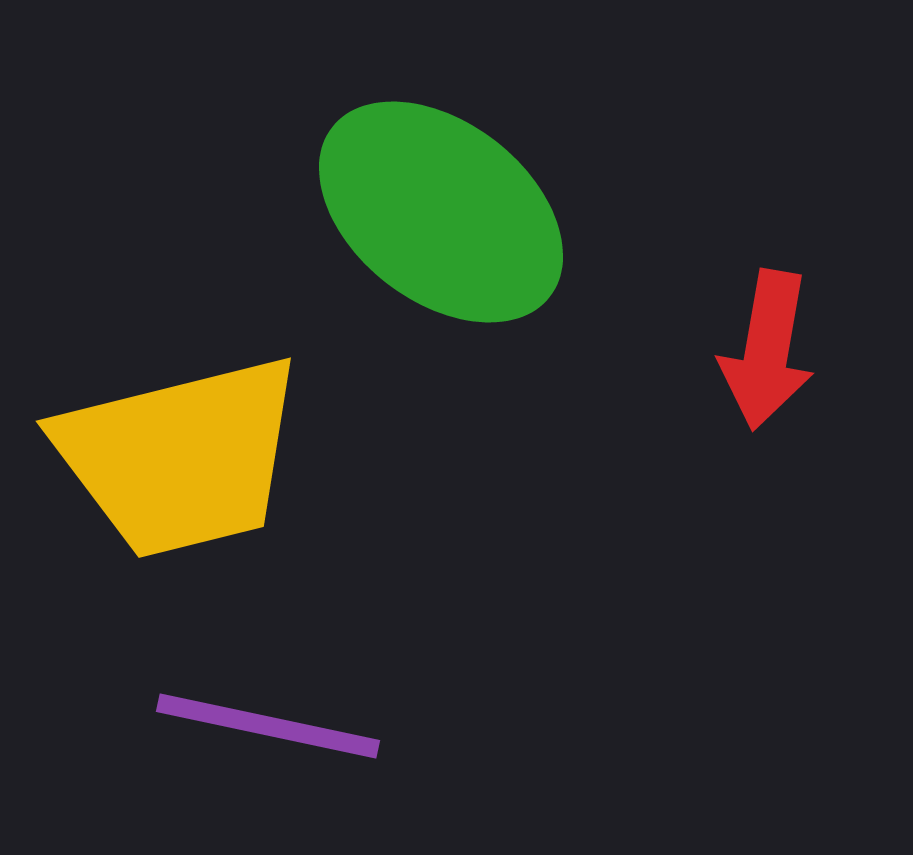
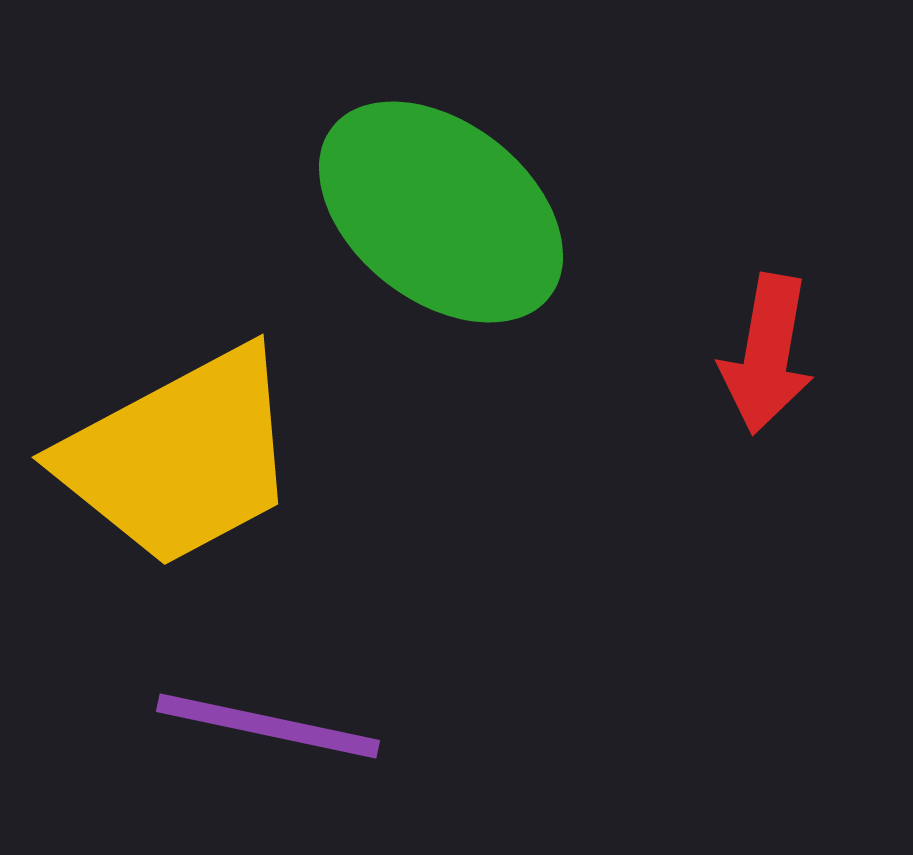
red arrow: moved 4 px down
yellow trapezoid: rotated 14 degrees counterclockwise
